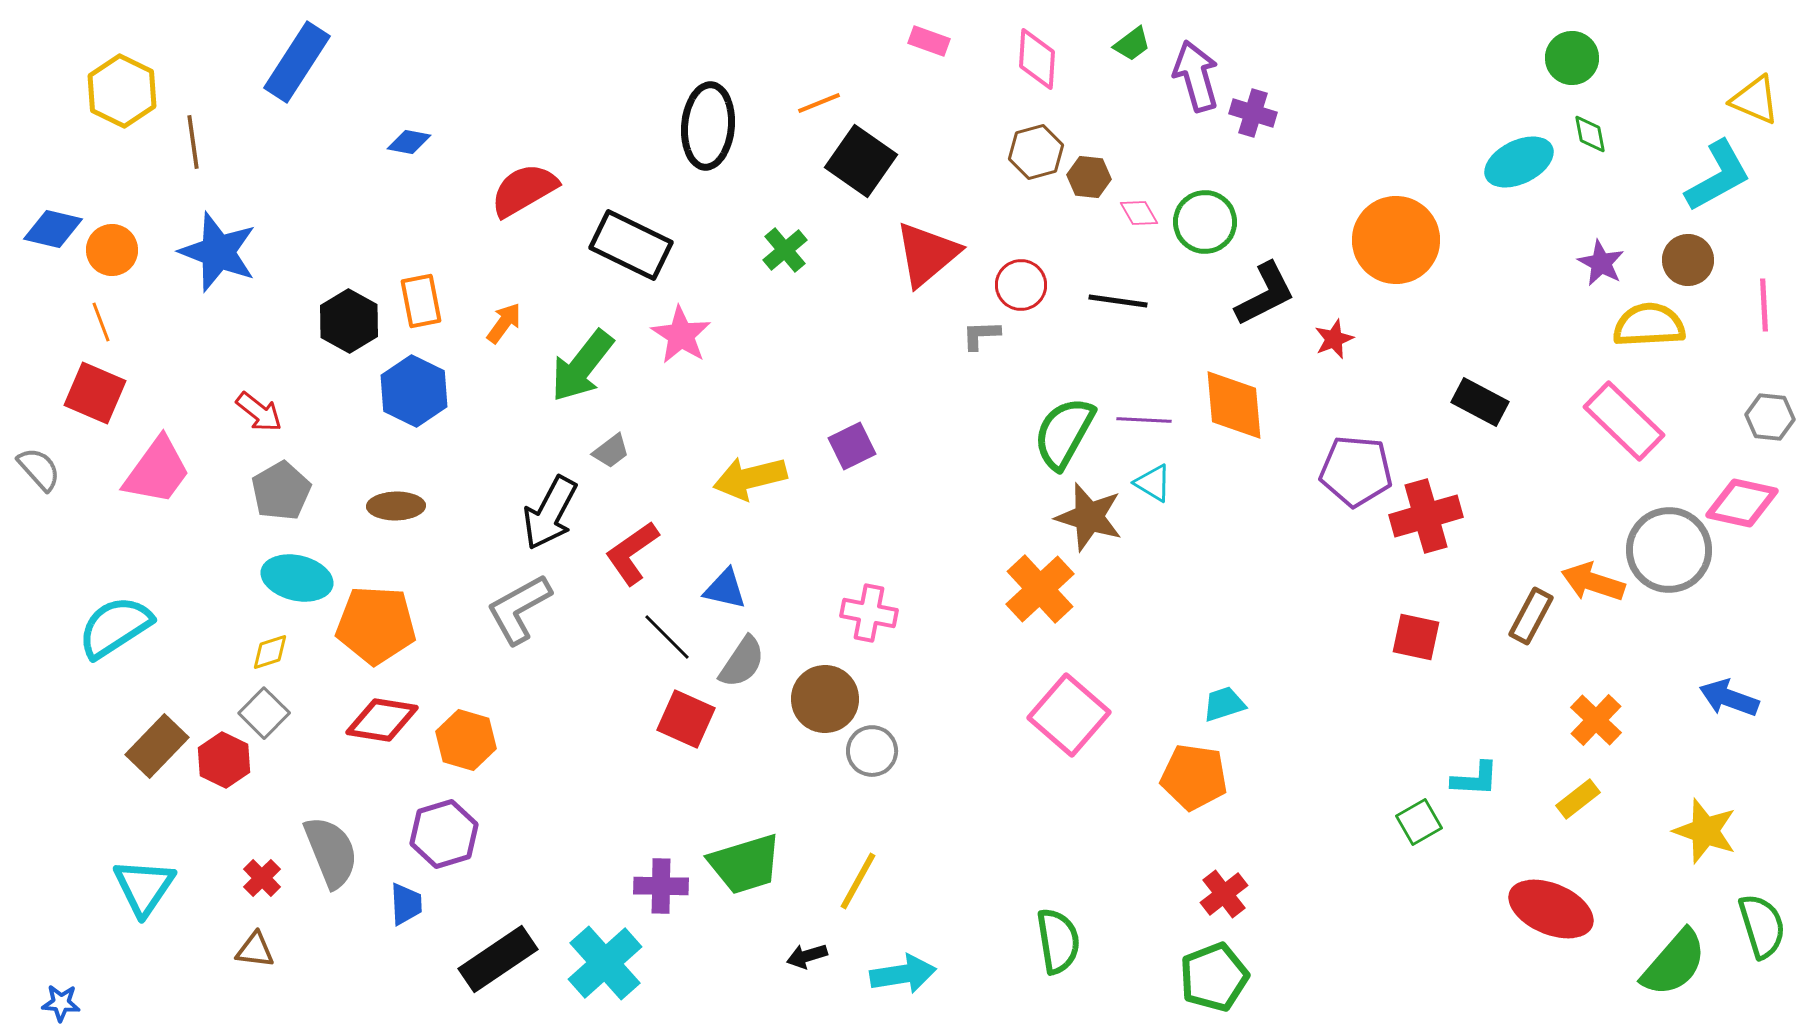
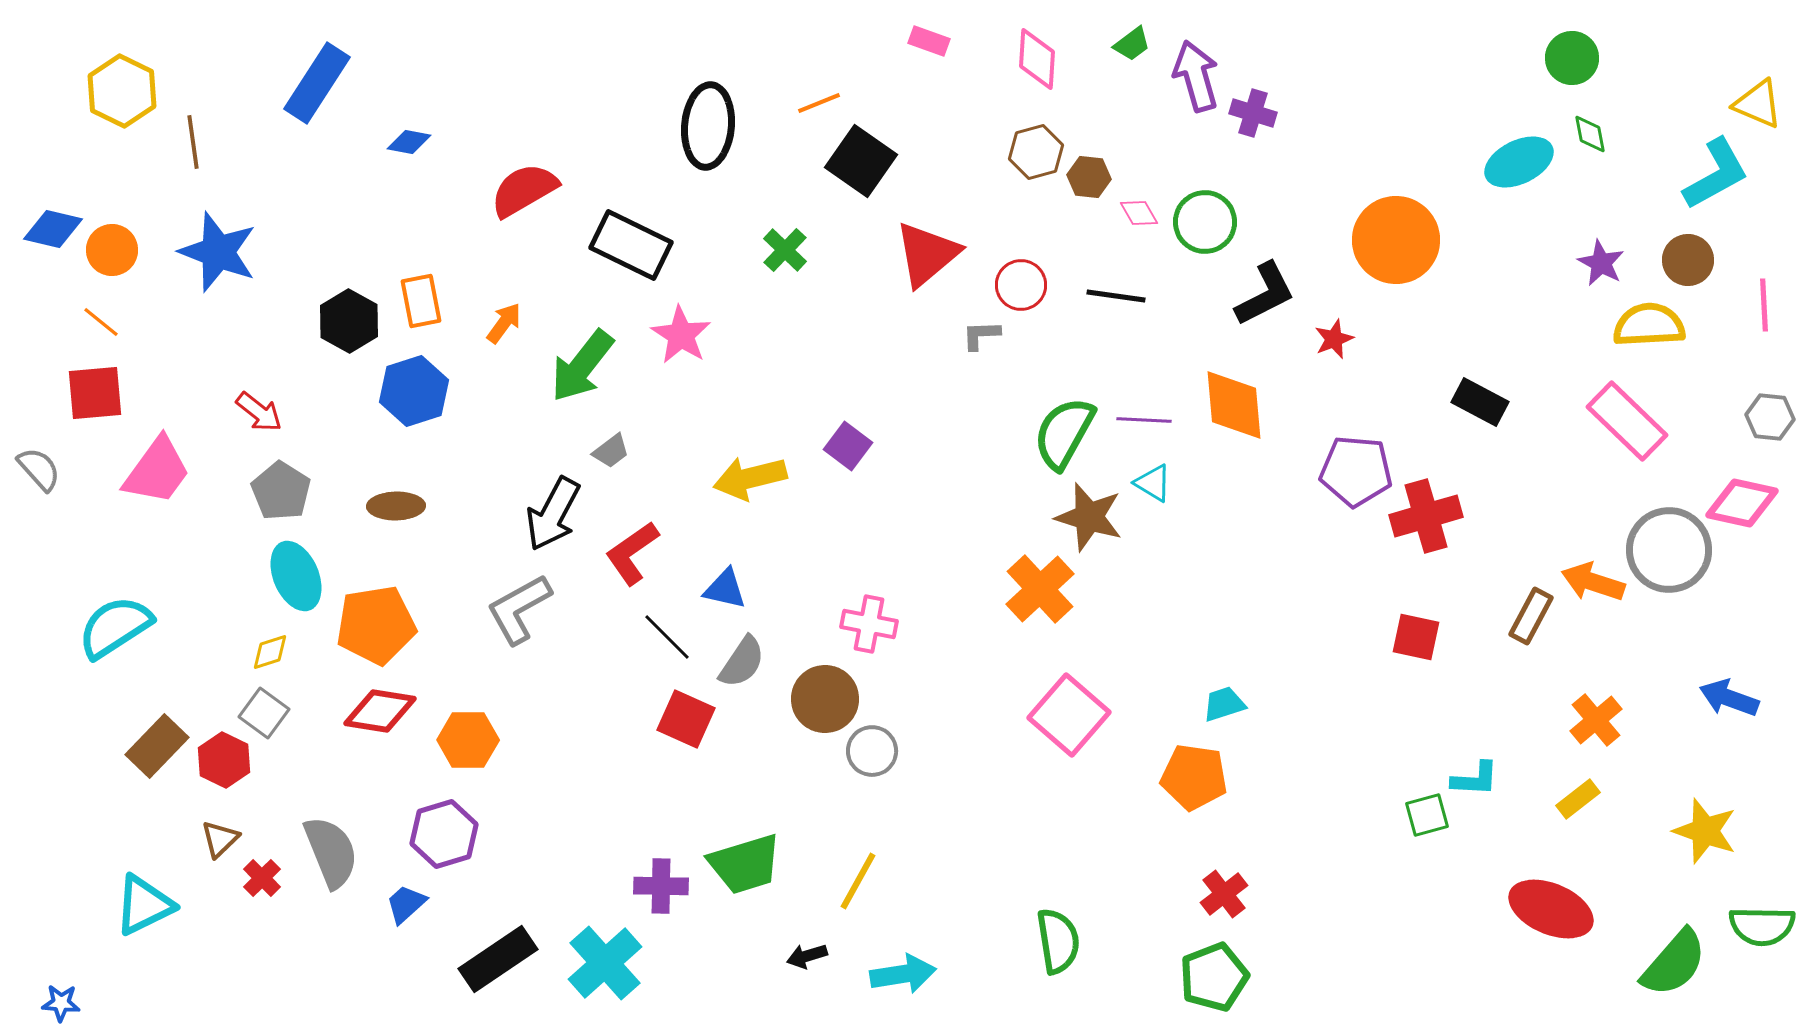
blue rectangle at (297, 62): moved 20 px right, 21 px down
yellow triangle at (1755, 100): moved 3 px right, 4 px down
cyan L-shape at (1718, 176): moved 2 px left, 2 px up
green cross at (785, 250): rotated 6 degrees counterclockwise
black line at (1118, 301): moved 2 px left, 5 px up
orange line at (101, 322): rotated 30 degrees counterclockwise
blue hexagon at (414, 391): rotated 16 degrees clockwise
red square at (95, 393): rotated 28 degrees counterclockwise
pink rectangle at (1624, 421): moved 3 px right
purple square at (852, 446): moved 4 px left; rotated 27 degrees counterclockwise
gray pentagon at (281, 491): rotated 10 degrees counterclockwise
black arrow at (550, 513): moved 3 px right, 1 px down
cyan ellipse at (297, 578): moved 1 px left, 2 px up; rotated 54 degrees clockwise
pink cross at (869, 613): moved 11 px down
orange pentagon at (376, 625): rotated 12 degrees counterclockwise
gray square at (264, 713): rotated 9 degrees counterclockwise
red diamond at (382, 720): moved 2 px left, 9 px up
orange cross at (1596, 720): rotated 6 degrees clockwise
orange hexagon at (466, 740): moved 2 px right; rotated 16 degrees counterclockwise
green square at (1419, 822): moved 8 px right, 7 px up; rotated 15 degrees clockwise
cyan triangle at (144, 887): moved 18 px down; rotated 30 degrees clockwise
blue trapezoid at (406, 904): rotated 129 degrees counterclockwise
green semicircle at (1762, 926): rotated 108 degrees clockwise
brown triangle at (255, 950): moved 35 px left, 111 px up; rotated 51 degrees counterclockwise
